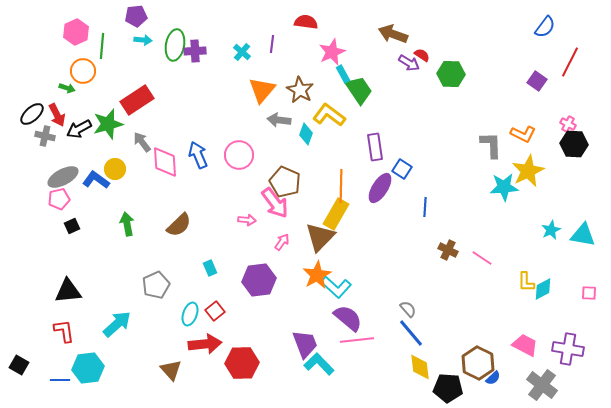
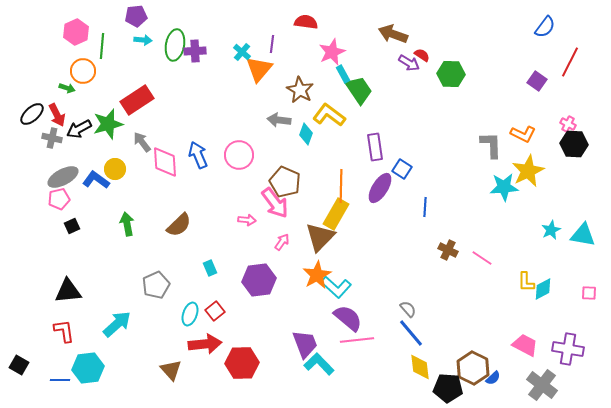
orange triangle at (262, 90): moved 3 px left, 21 px up
gray cross at (45, 136): moved 7 px right, 2 px down
brown hexagon at (478, 363): moved 5 px left, 5 px down
